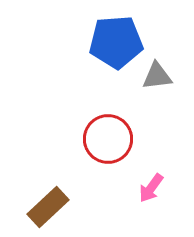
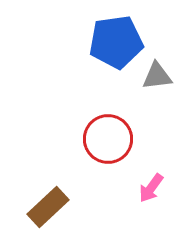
blue pentagon: rotated 4 degrees counterclockwise
